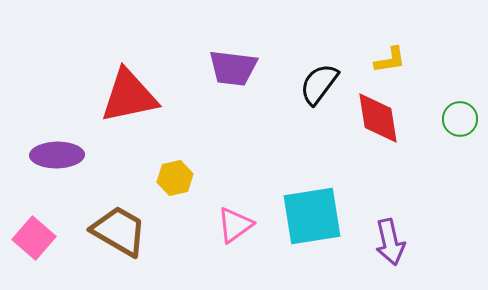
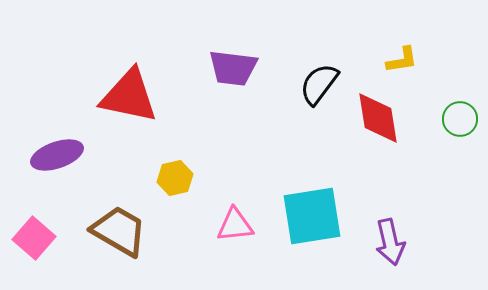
yellow L-shape: moved 12 px right
red triangle: rotated 24 degrees clockwise
purple ellipse: rotated 18 degrees counterclockwise
pink triangle: rotated 30 degrees clockwise
